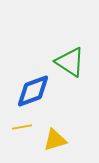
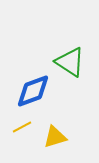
yellow line: rotated 18 degrees counterclockwise
yellow triangle: moved 3 px up
